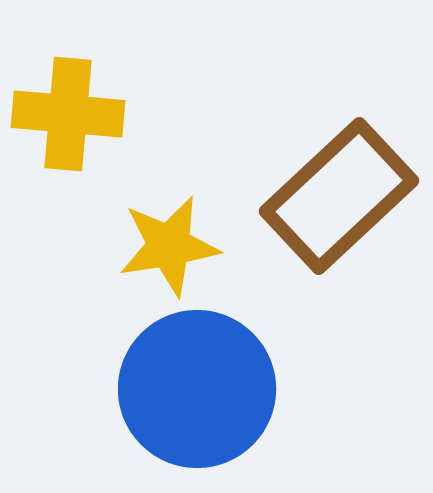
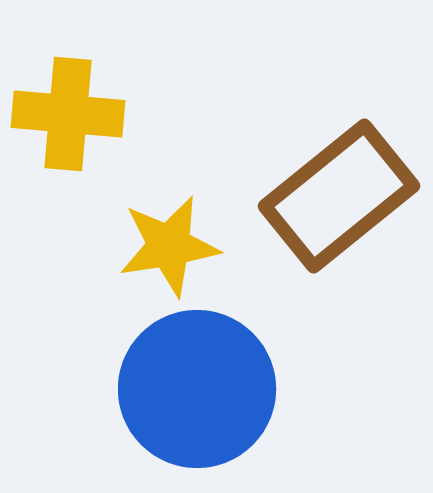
brown rectangle: rotated 4 degrees clockwise
